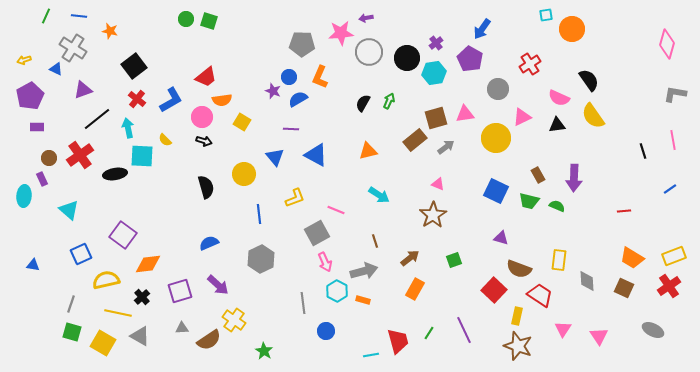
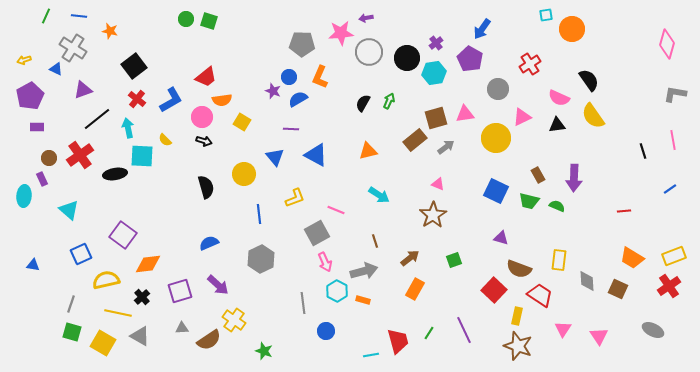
brown square at (624, 288): moved 6 px left, 1 px down
green star at (264, 351): rotated 12 degrees counterclockwise
